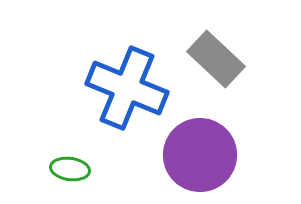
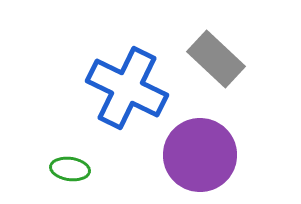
blue cross: rotated 4 degrees clockwise
